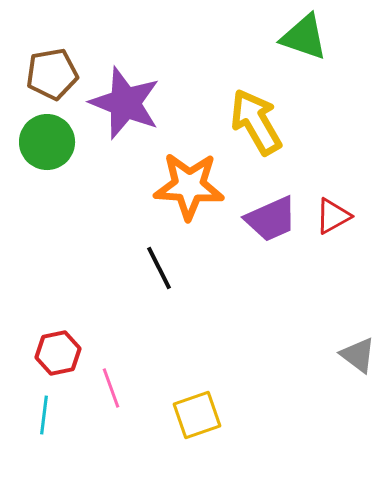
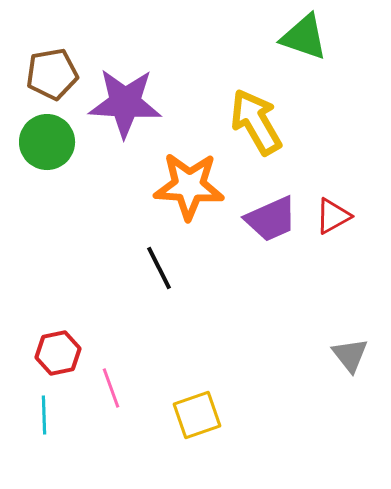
purple star: rotated 18 degrees counterclockwise
gray triangle: moved 8 px left; rotated 15 degrees clockwise
cyan line: rotated 9 degrees counterclockwise
